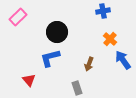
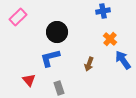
gray rectangle: moved 18 px left
